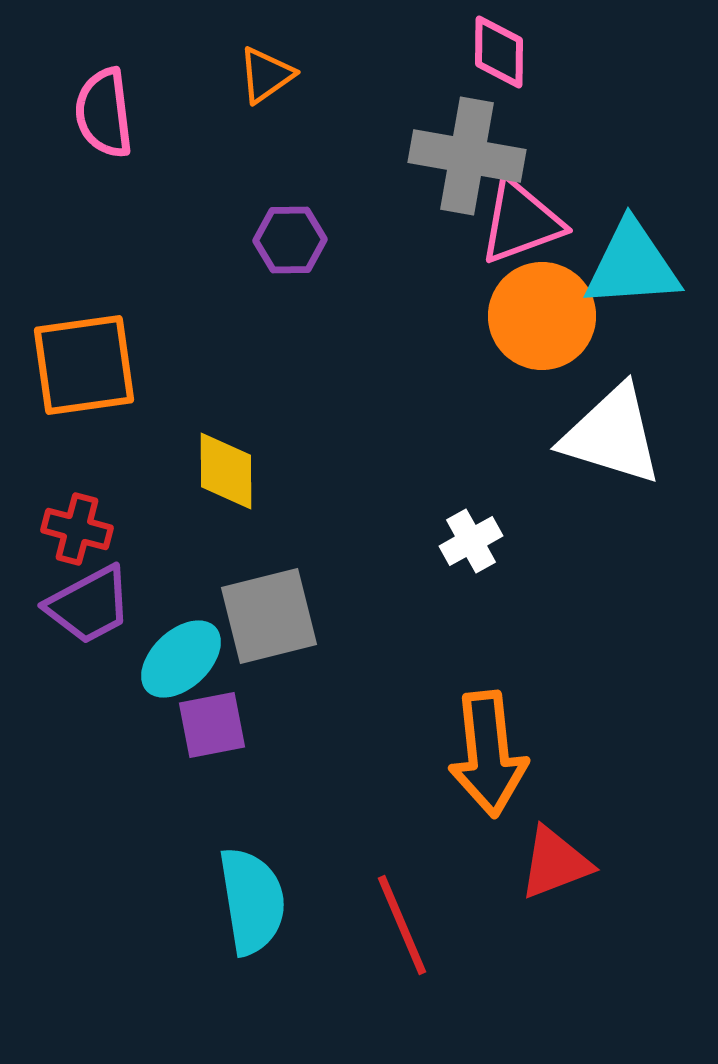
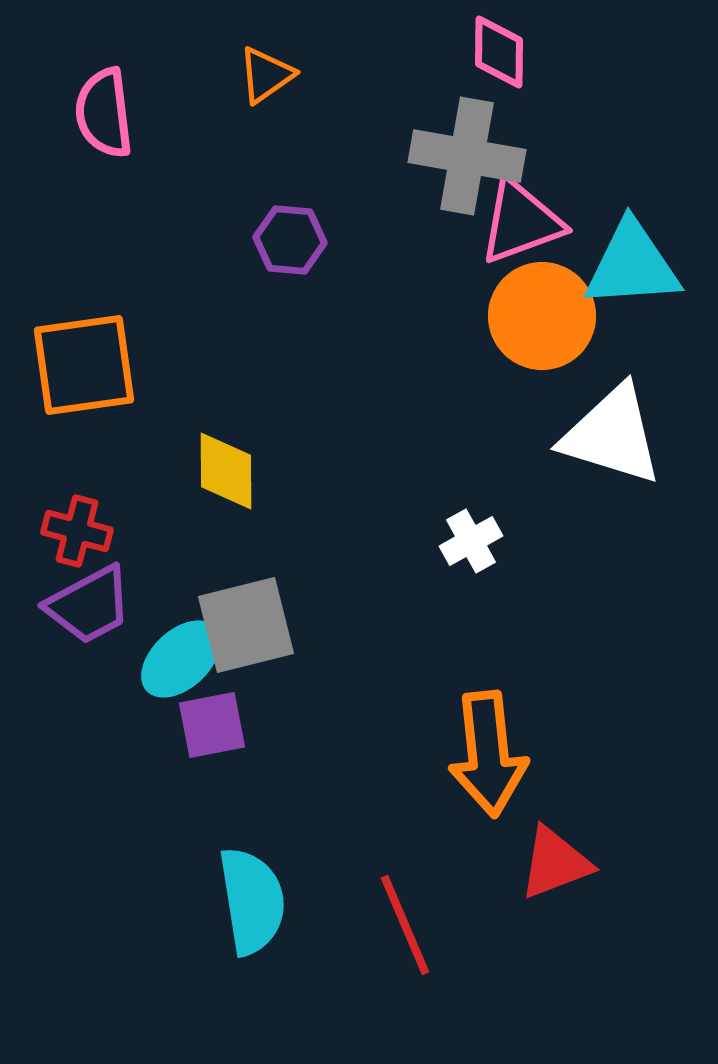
purple hexagon: rotated 6 degrees clockwise
red cross: moved 2 px down
gray square: moved 23 px left, 9 px down
red line: moved 3 px right
